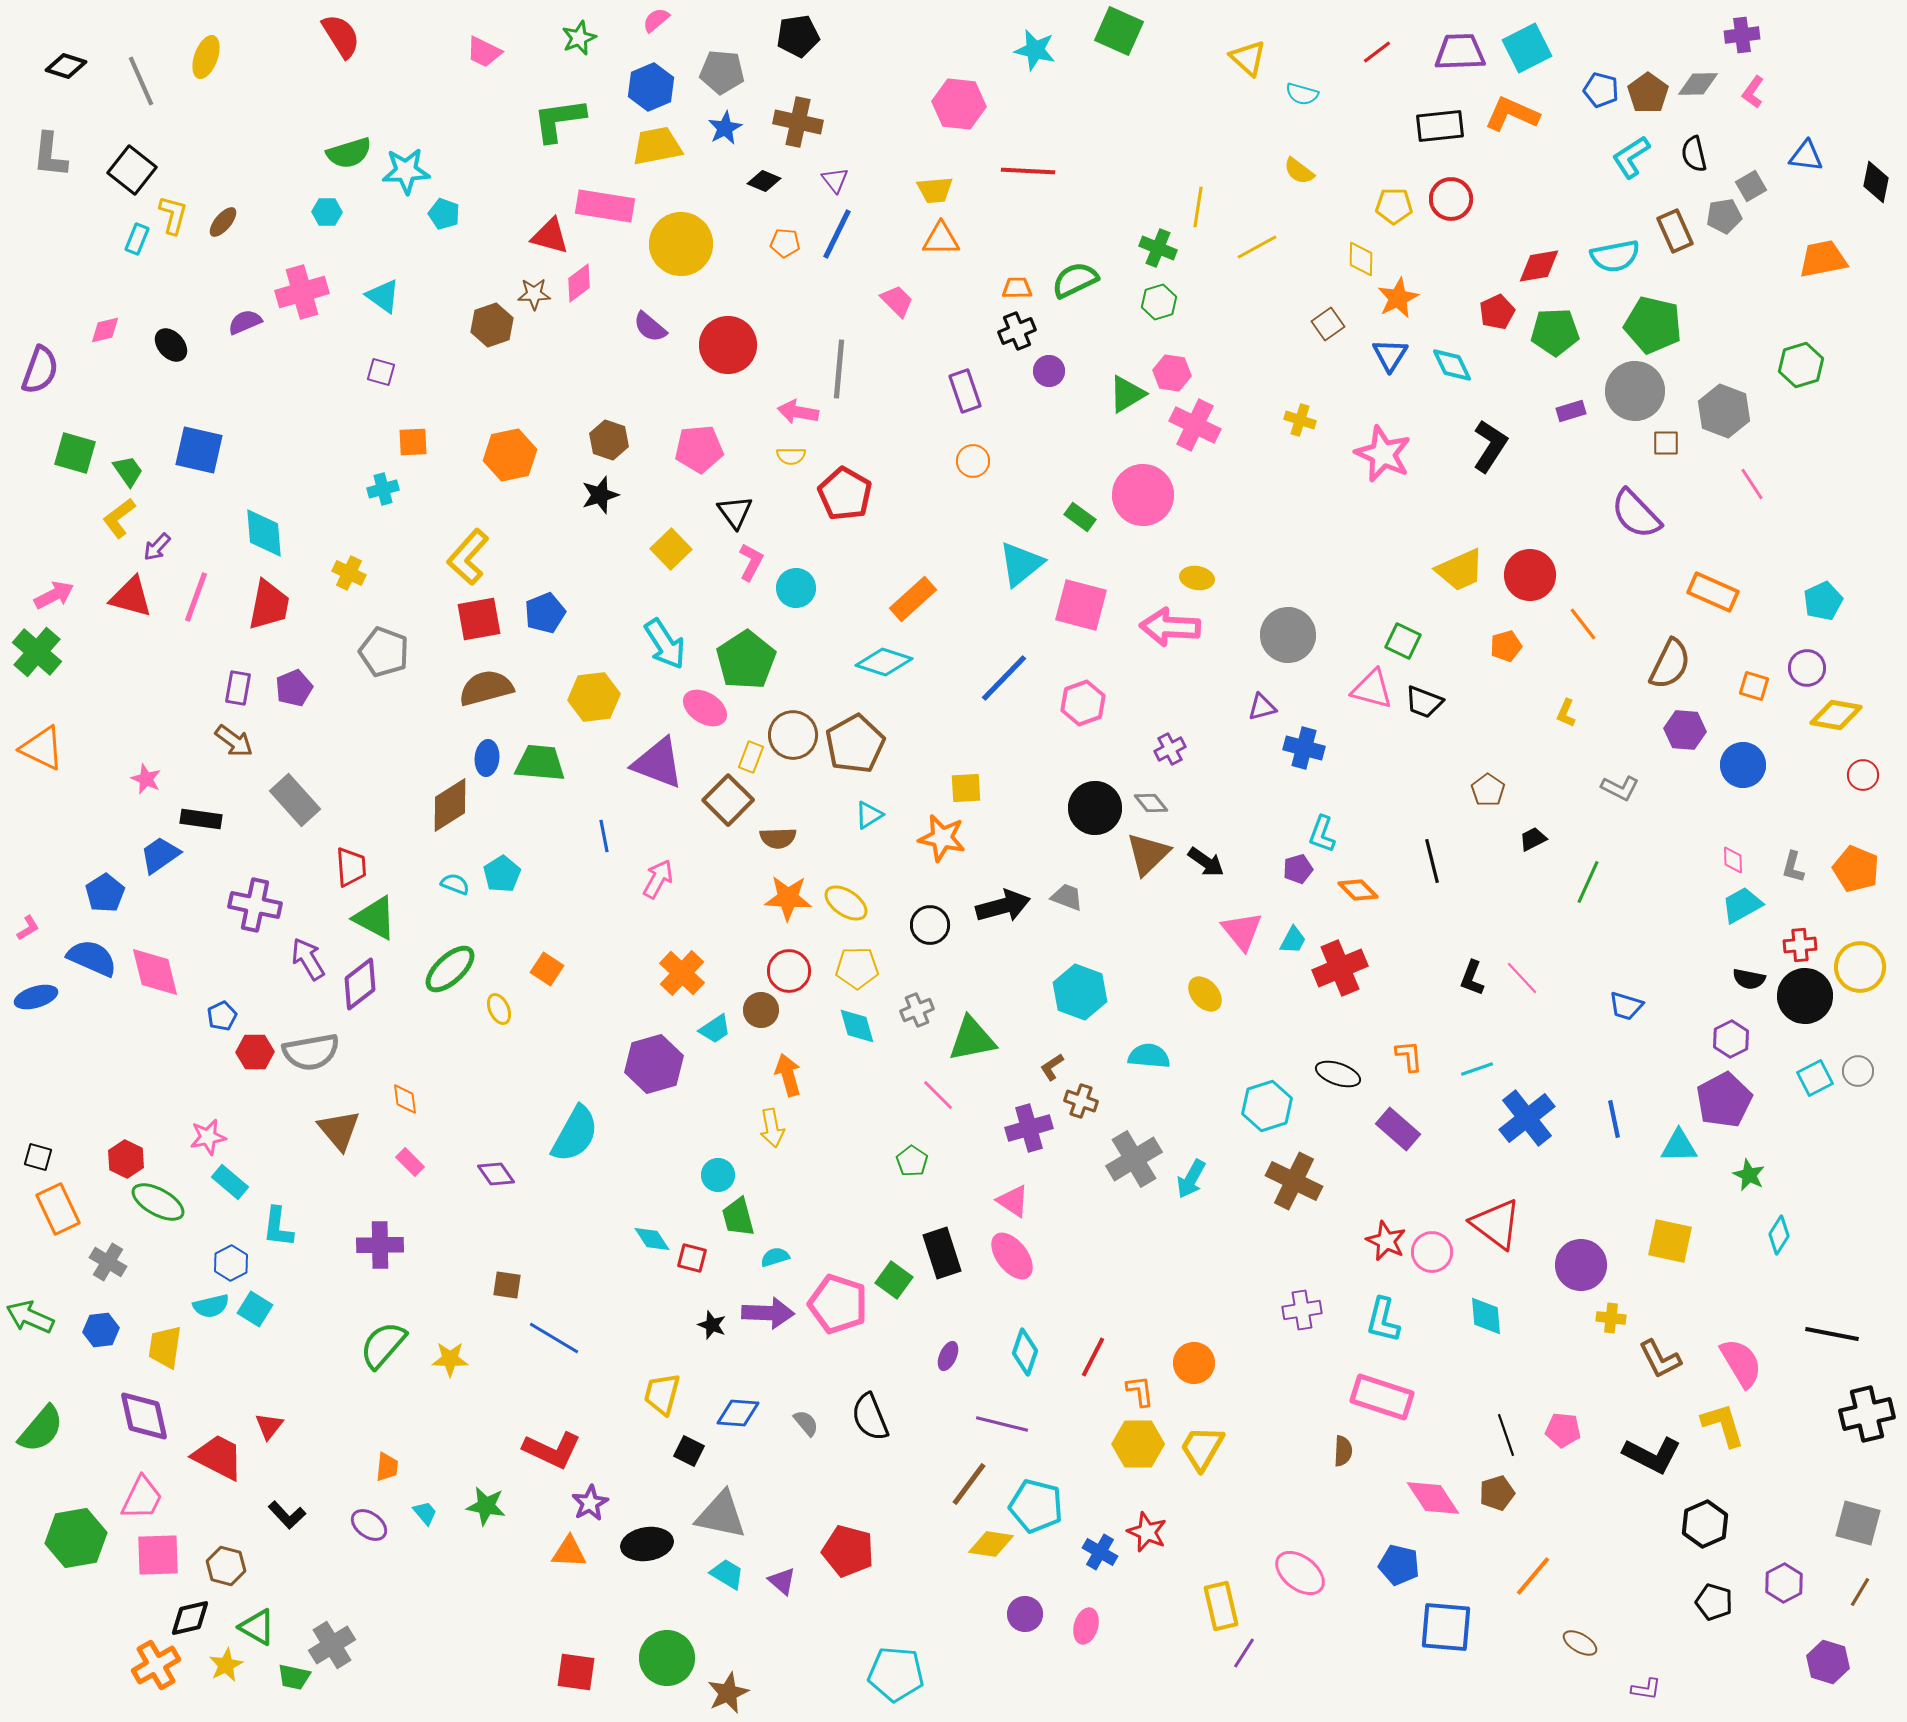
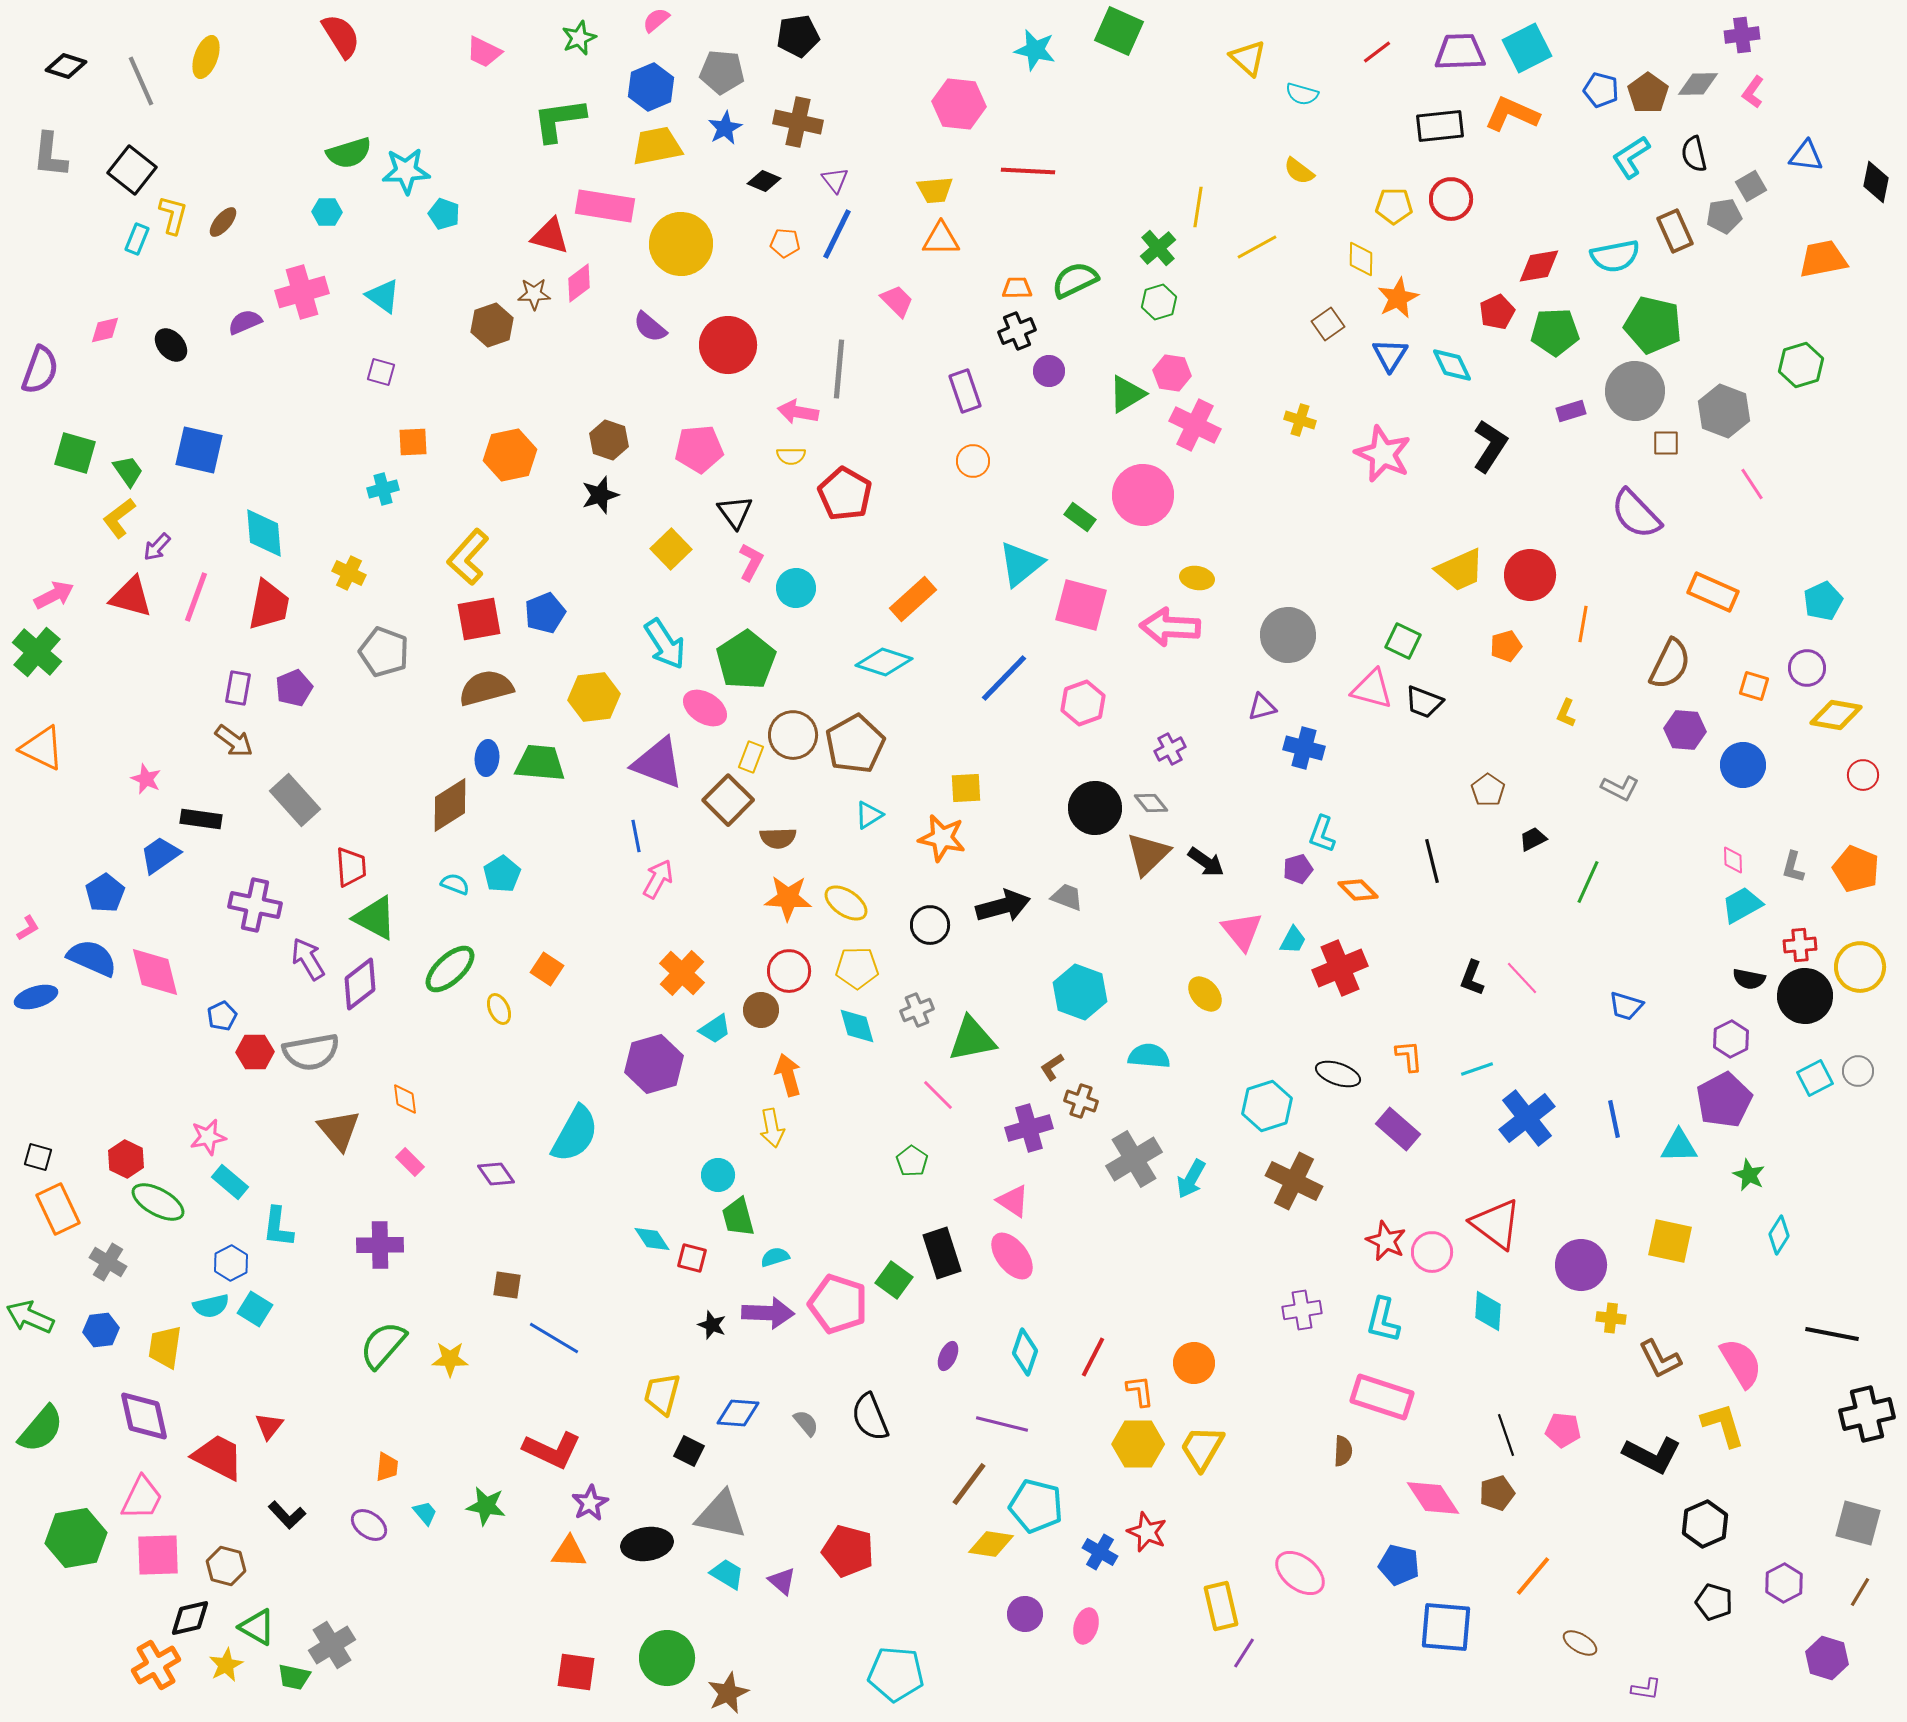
green cross at (1158, 248): rotated 27 degrees clockwise
orange line at (1583, 624): rotated 48 degrees clockwise
blue line at (604, 836): moved 32 px right
cyan diamond at (1486, 1316): moved 2 px right, 5 px up; rotated 9 degrees clockwise
purple hexagon at (1828, 1662): moved 1 px left, 4 px up
